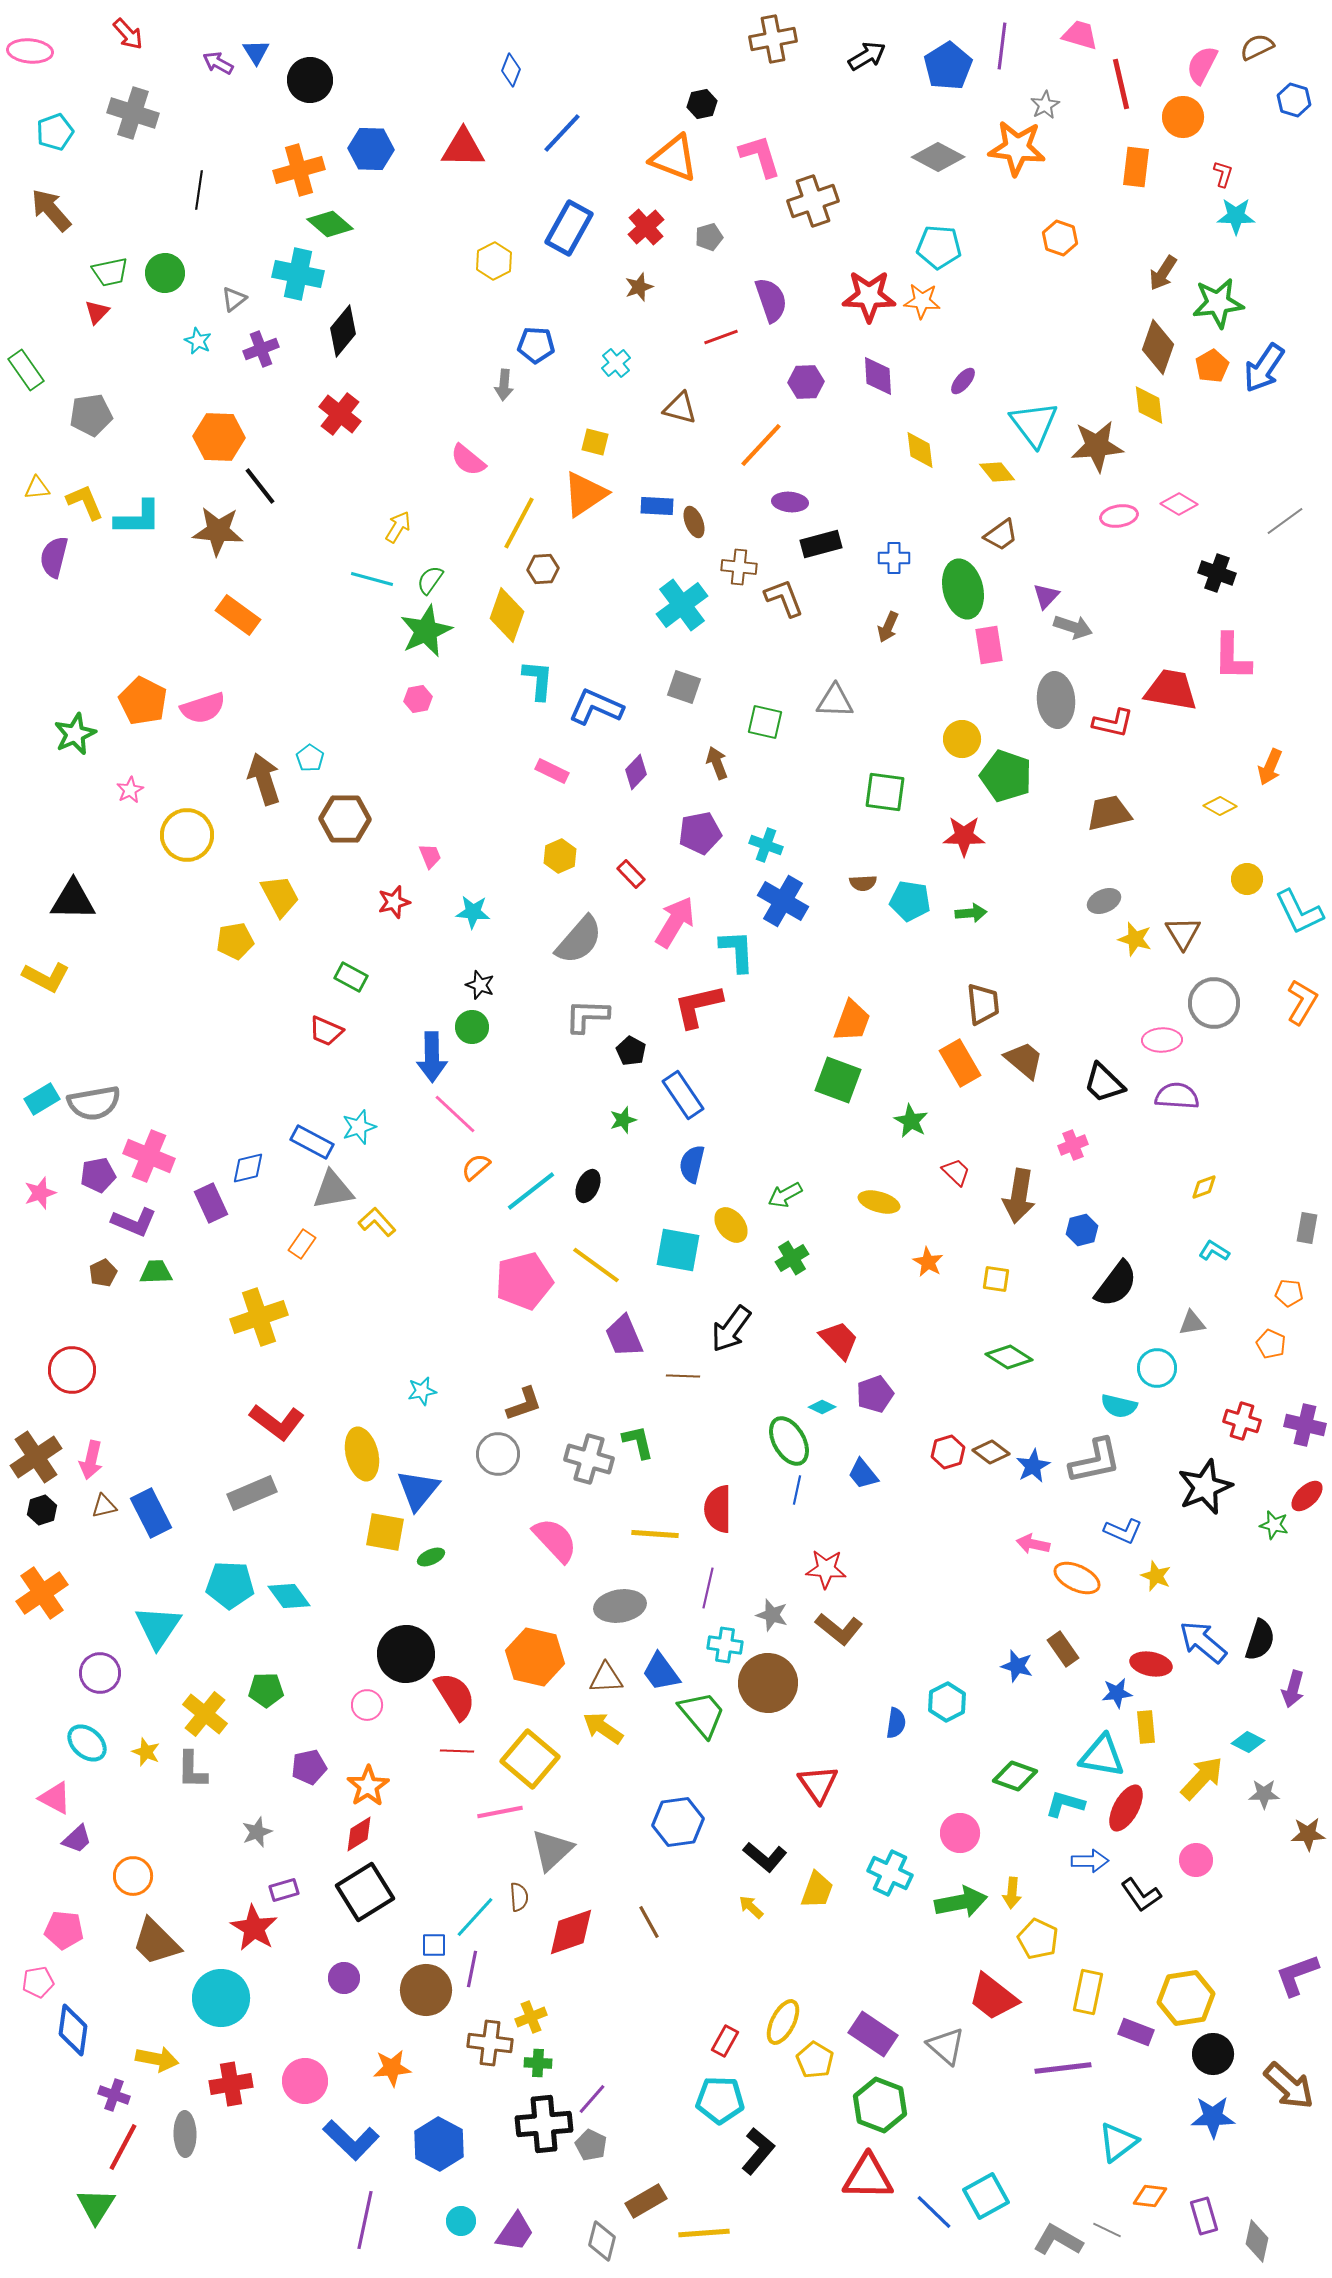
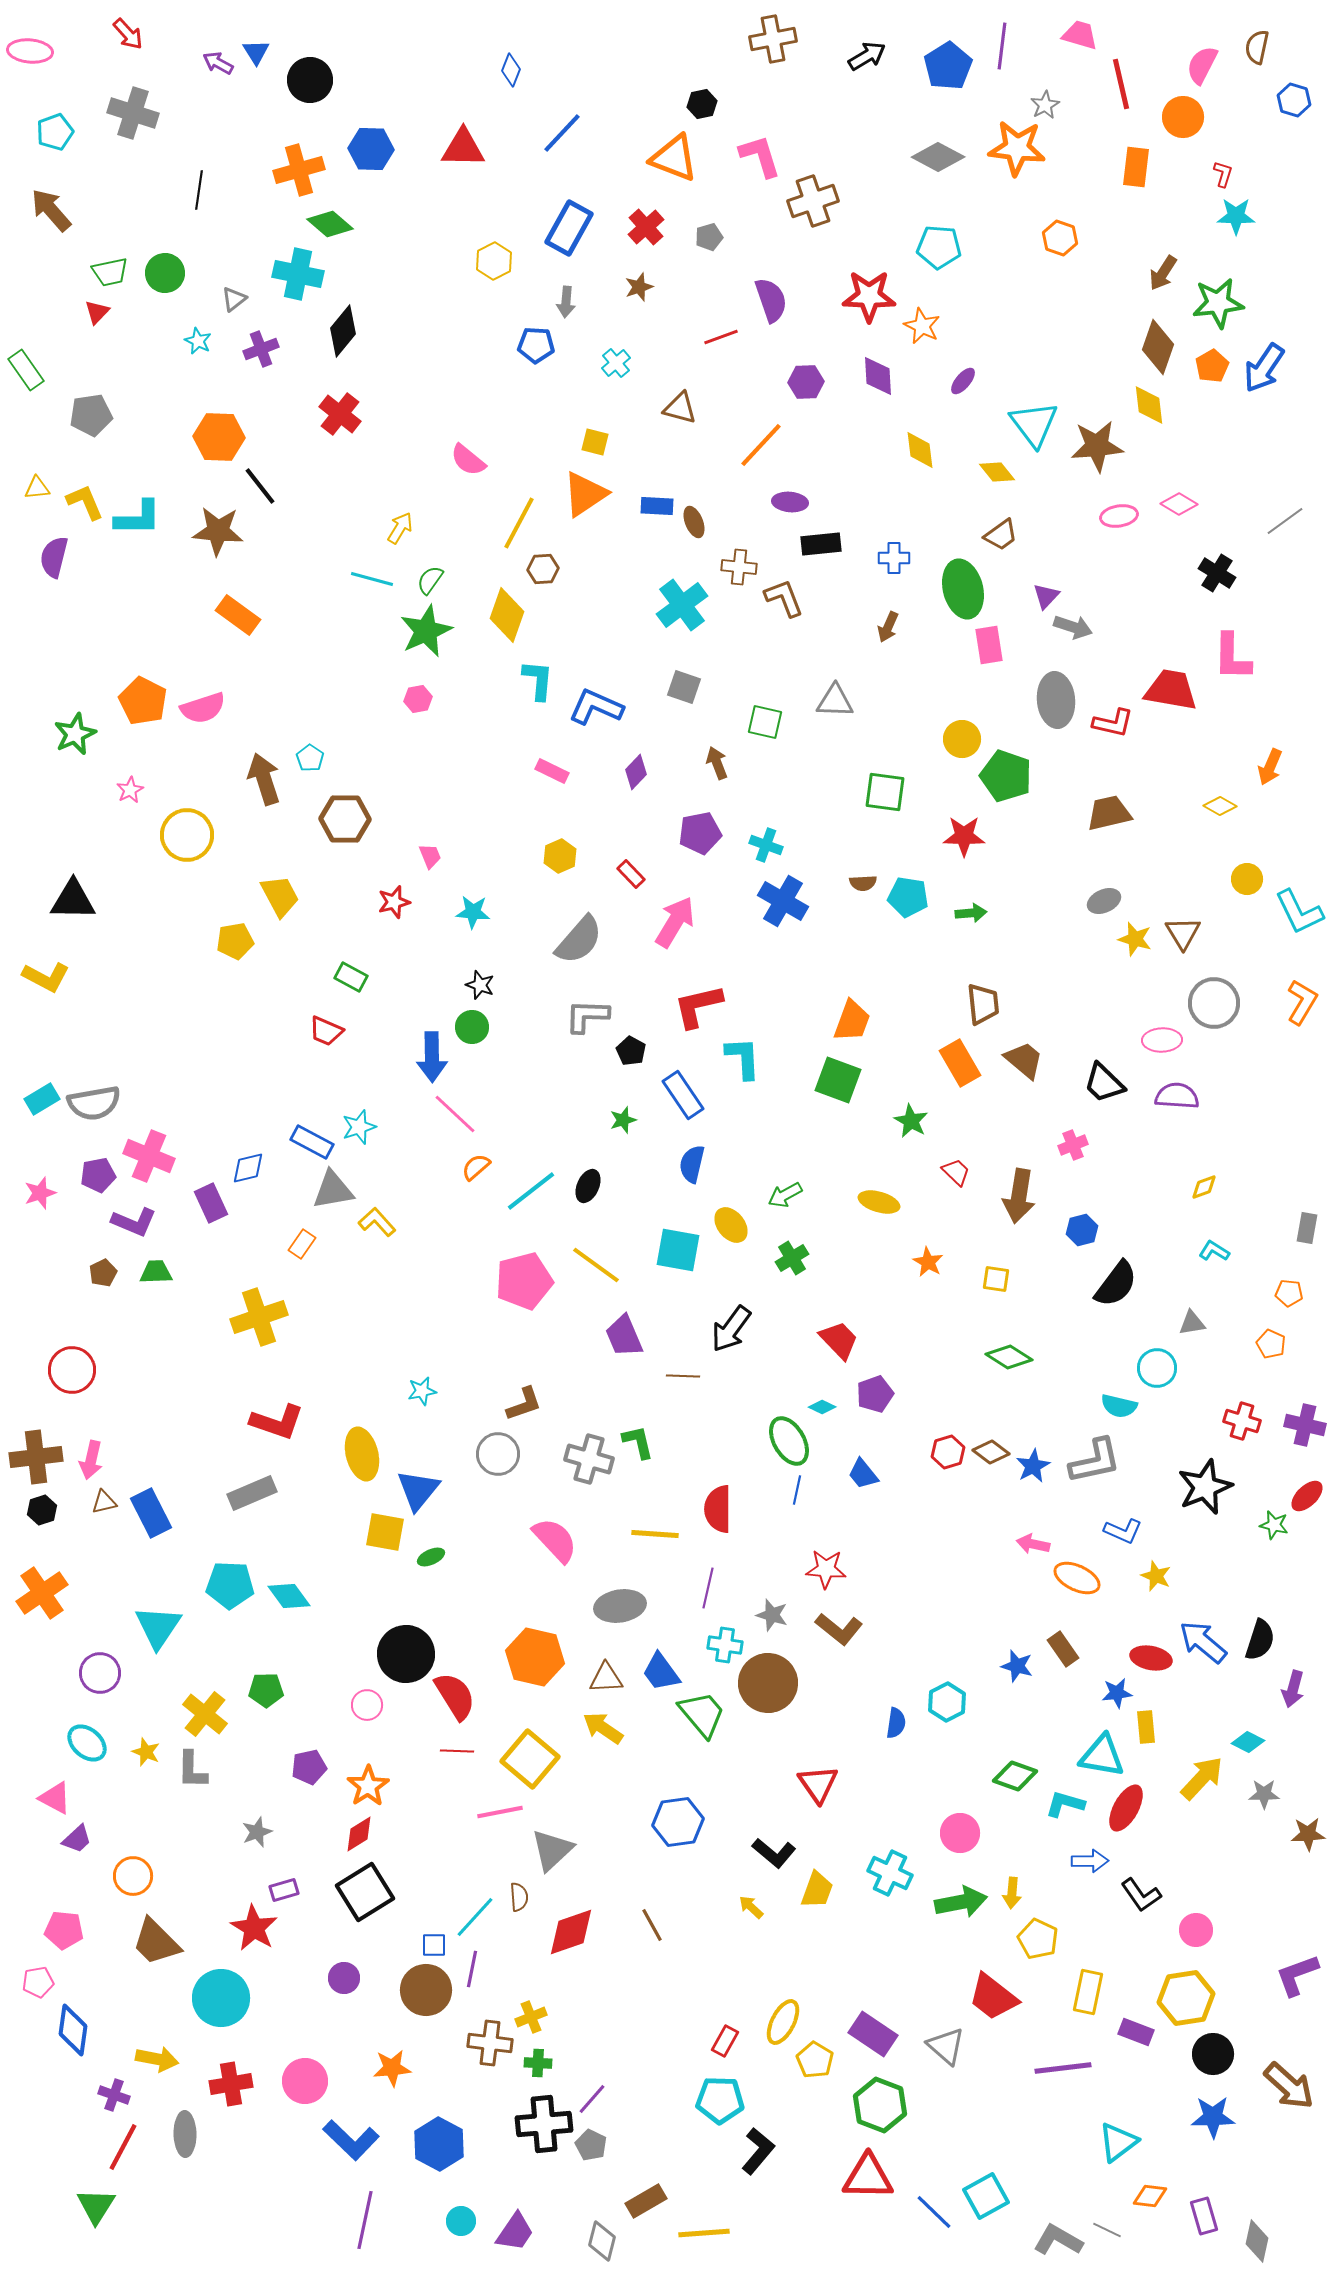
brown semicircle at (1257, 47): rotated 52 degrees counterclockwise
orange star at (922, 301): moved 25 px down; rotated 21 degrees clockwise
gray arrow at (504, 385): moved 62 px right, 83 px up
yellow arrow at (398, 527): moved 2 px right, 1 px down
black rectangle at (821, 544): rotated 9 degrees clockwise
black cross at (1217, 573): rotated 12 degrees clockwise
cyan pentagon at (910, 901): moved 2 px left, 4 px up
cyan L-shape at (737, 951): moved 6 px right, 107 px down
red L-shape at (277, 1422): rotated 18 degrees counterclockwise
brown cross at (36, 1457): rotated 27 degrees clockwise
brown triangle at (104, 1506): moved 4 px up
red ellipse at (1151, 1664): moved 6 px up
black L-shape at (765, 1857): moved 9 px right, 4 px up
pink circle at (1196, 1860): moved 70 px down
brown line at (649, 1922): moved 3 px right, 3 px down
